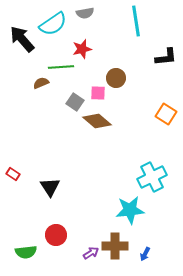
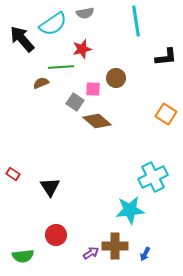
pink square: moved 5 px left, 4 px up
cyan cross: moved 1 px right
green semicircle: moved 3 px left, 4 px down
